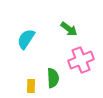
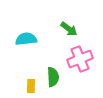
cyan semicircle: rotated 50 degrees clockwise
pink cross: moved 1 px left, 1 px up
green semicircle: moved 1 px up
